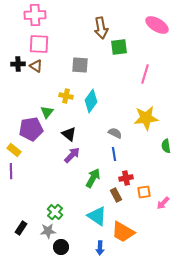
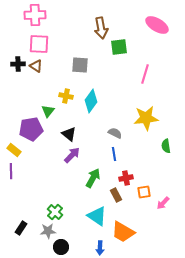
green triangle: moved 1 px right, 1 px up
